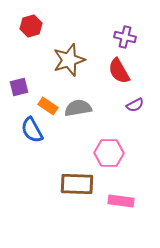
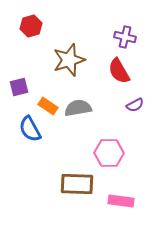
blue semicircle: moved 2 px left, 1 px up
